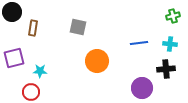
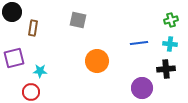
green cross: moved 2 px left, 4 px down
gray square: moved 7 px up
